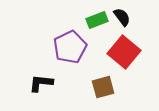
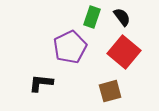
green rectangle: moved 5 px left, 3 px up; rotated 50 degrees counterclockwise
brown square: moved 7 px right, 4 px down
